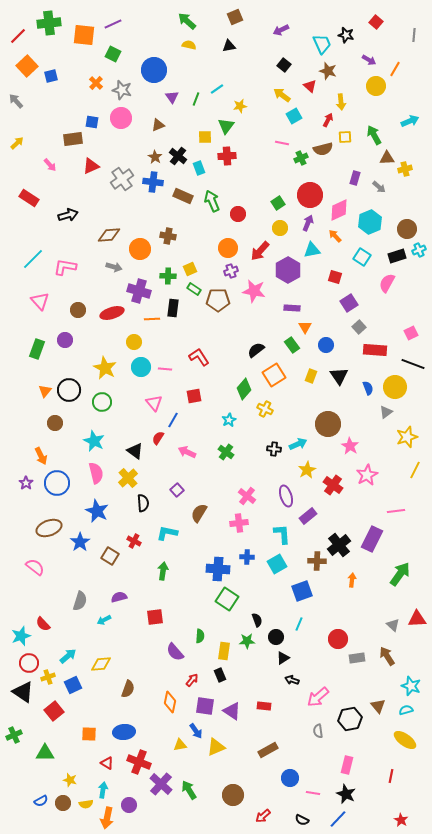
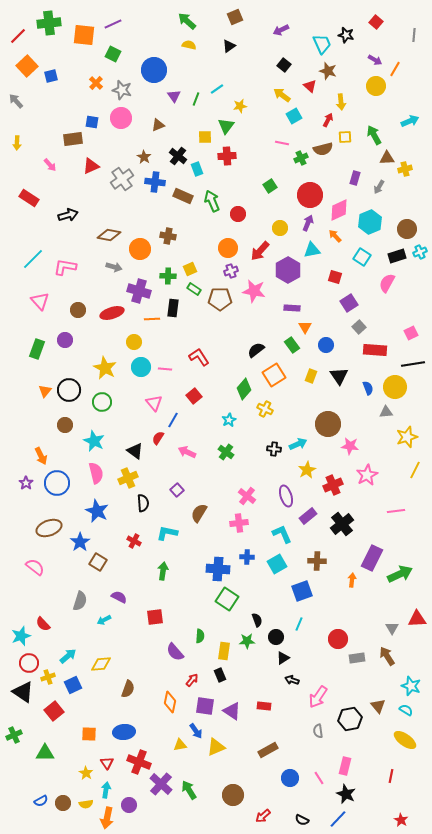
black triangle at (229, 46): rotated 24 degrees counterclockwise
purple arrow at (369, 60): moved 6 px right
purple triangle at (172, 97): moved 2 px right, 1 px up
yellow arrow at (17, 143): rotated 136 degrees clockwise
brown star at (155, 157): moved 11 px left
cyan rectangle at (199, 168): moved 2 px left, 1 px down
blue cross at (153, 182): moved 2 px right
gray arrow at (379, 187): rotated 80 degrees clockwise
green square at (278, 203): moved 8 px left, 17 px up
brown diamond at (109, 235): rotated 15 degrees clockwise
cyan cross at (419, 250): moved 1 px right, 2 px down
brown pentagon at (218, 300): moved 2 px right, 1 px up
black line at (413, 364): rotated 30 degrees counterclockwise
red square at (194, 396): rotated 28 degrees counterclockwise
gray triangle at (386, 412): rotated 32 degrees clockwise
brown circle at (55, 423): moved 10 px right, 2 px down
pink star at (350, 446): rotated 24 degrees counterclockwise
yellow cross at (128, 478): rotated 18 degrees clockwise
red cross at (333, 485): rotated 30 degrees clockwise
cyan L-shape at (282, 534): rotated 20 degrees counterclockwise
purple rectangle at (372, 539): moved 19 px down
black cross at (339, 545): moved 3 px right, 21 px up
brown square at (110, 556): moved 12 px left, 6 px down
green arrow at (400, 574): rotated 30 degrees clockwise
purple semicircle at (119, 597): rotated 42 degrees clockwise
gray triangle at (393, 625): moved 1 px left, 3 px down; rotated 16 degrees clockwise
pink arrow at (318, 697): rotated 15 degrees counterclockwise
cyan semicircle at (406, 710): rotated 48 degrees clockwise
red triangle at (107, 763): rotated 24 degrees clockwise
pink rectangle at (347, 765): moved 2 px left, 1 px down
yellow star at (70, 780): moved 16 px right, 7 px up; rotated 16 degrees clockwise
cyan arrow at (103, 790): moved 3 px right
pink line at (313, 793): moved 6 px right, 15 px up; rotated 48 degrees clockwise
